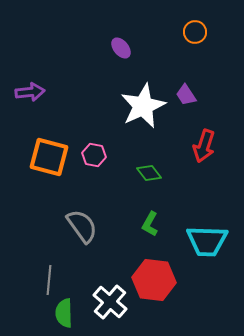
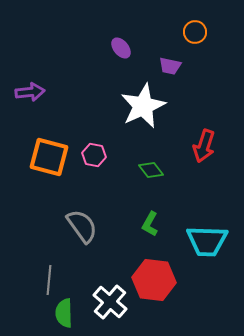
purple trapezoid: moved 16 px left, 29 px up; rotated 45 degrees counterclockwise
green diamond: moved 2 px right, 3 px up
